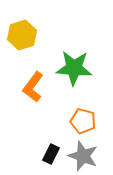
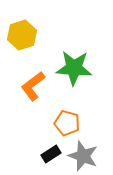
orange L-shape: moved 1 px up; rotated 16 degrees clockwise
orange pentagon: moved 16 px left, 2 px down
black rectangle: rotated 30 degrees clockwise
